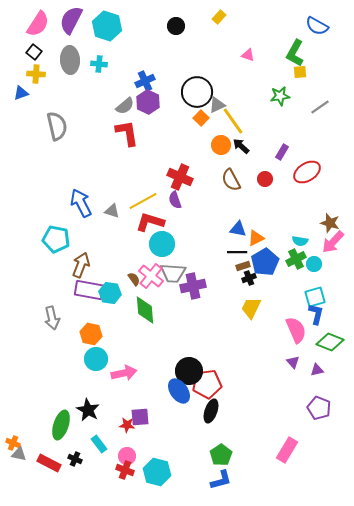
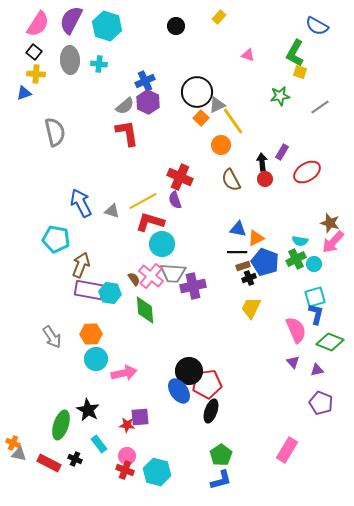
yellow square at (300, 72): rotated 24 degrees clockwise
blue triangle at (21, 93): moved 3 px right
gray semicircle at (57, 126): moved 2 px left, 6 px down
black arrow at (241, 146): moved 21 px right, 16 px down; rotated 42 degrees clockwise
blue pentagon at (265, 262): rotated 20 degrees counterclockwise
gray arrow at (52, 318): moved 19 px down; rotated 20 degrees counterclockwise
orange hexagon at (91, 334): rotated 15 degrees counterclockwise
purple pentagon at (319, 408): moved 2 px right, 5 px up
